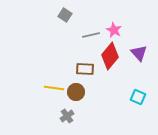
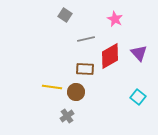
pink star: moved 1 px right, 11 px up
gray line: moved 5 px left, 4 px down
red diamond: rotated 20 degrees clockwise
yellow line: moved 2 px left, 1 px up
cyan square: rotated 14 degrees clockwise
